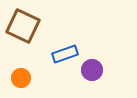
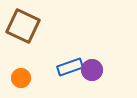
blue rectangle: moved 5 px right, 13 px down
